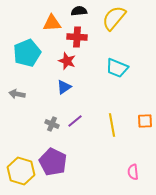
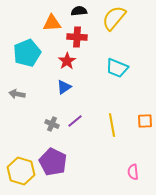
red star: rotated 18 degrees clockwise
